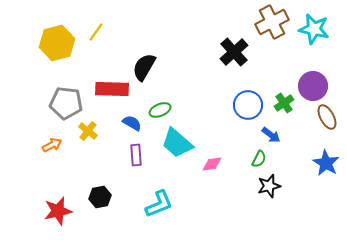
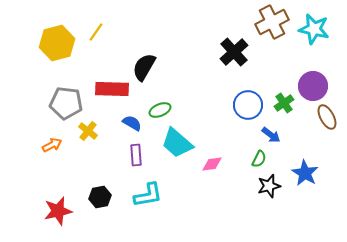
blue star: moved 21 px left, 10 px down
cyan L-shape: moved 11 px left, 9 px up; rotated 12 degrees clockwise
